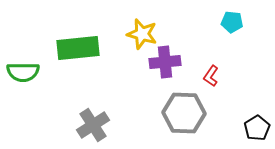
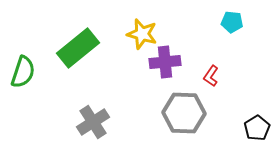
green rectangle: rotated 33 degrees counterclockwise
green semicircle: rotated 72 degrees counterclockwise
gray cross: moved 3 px up
